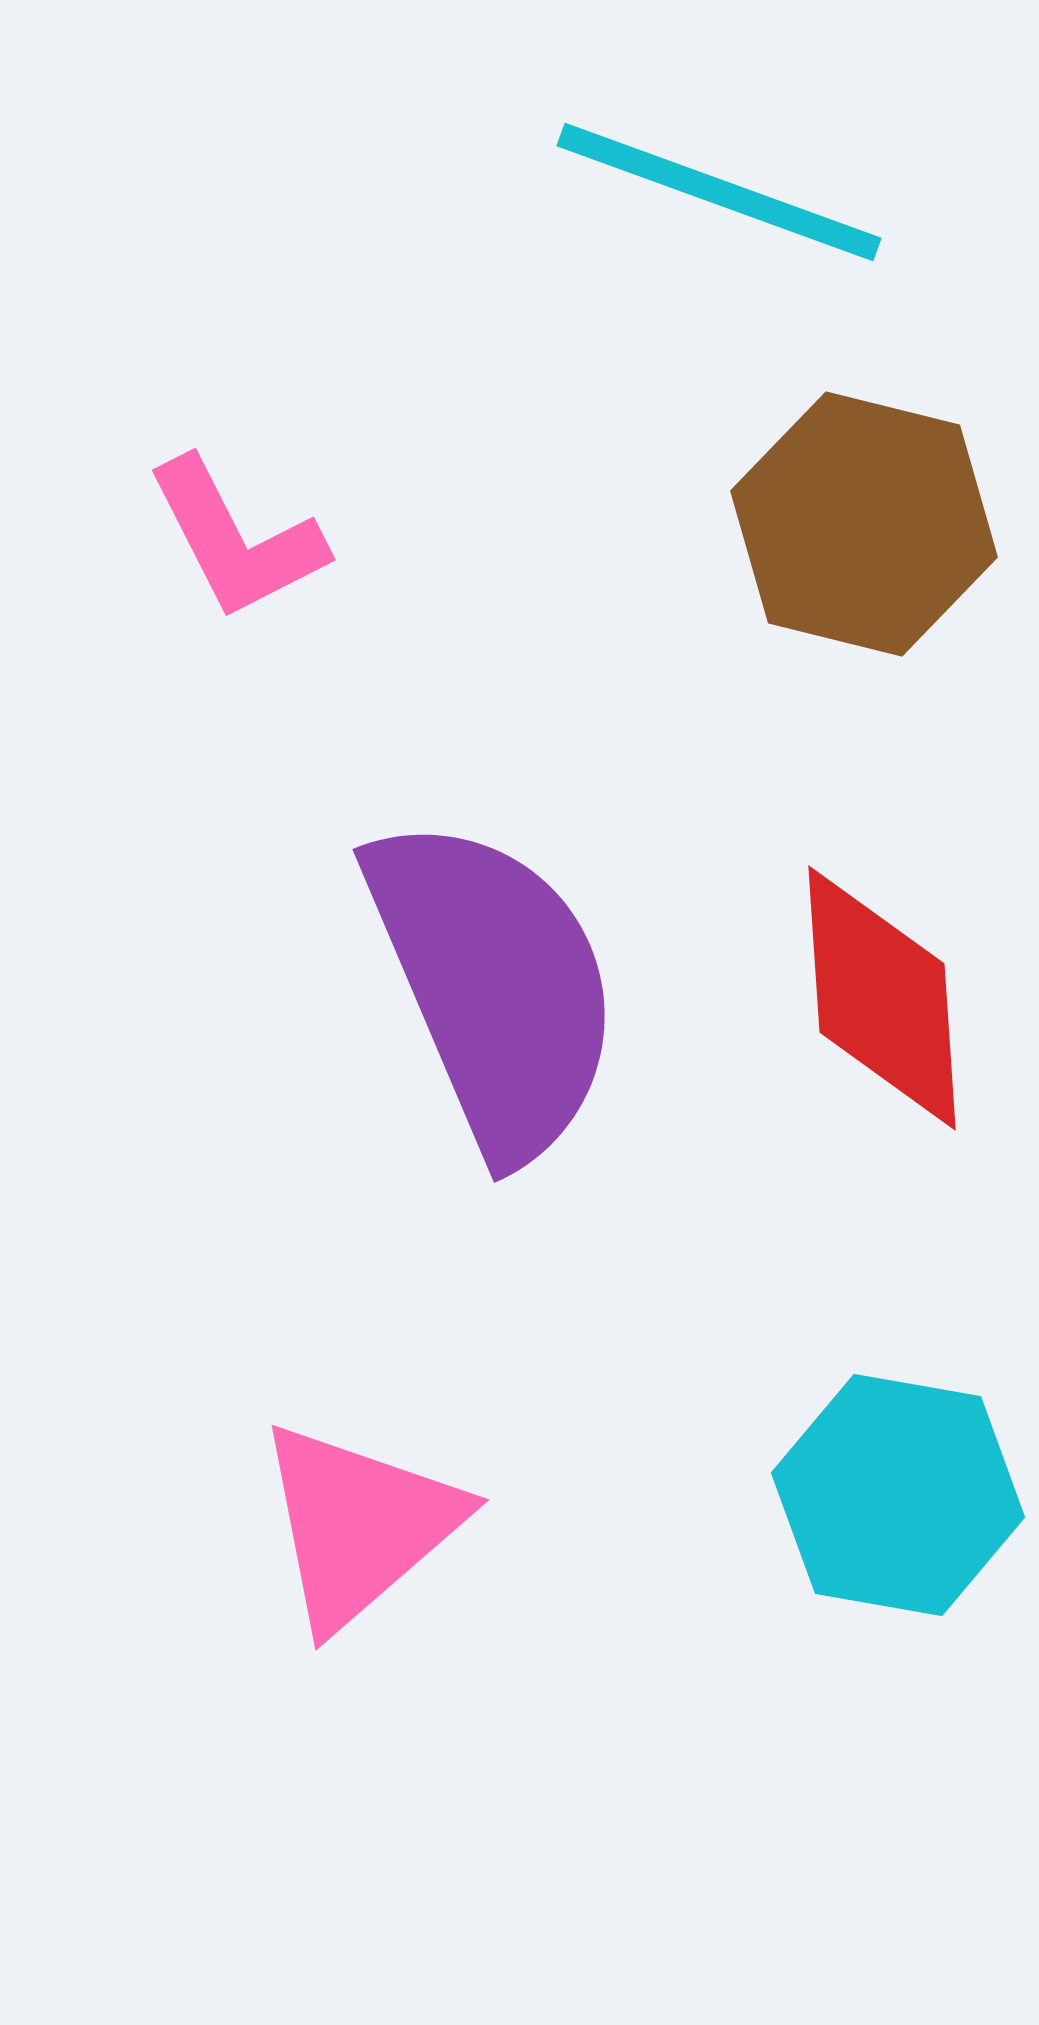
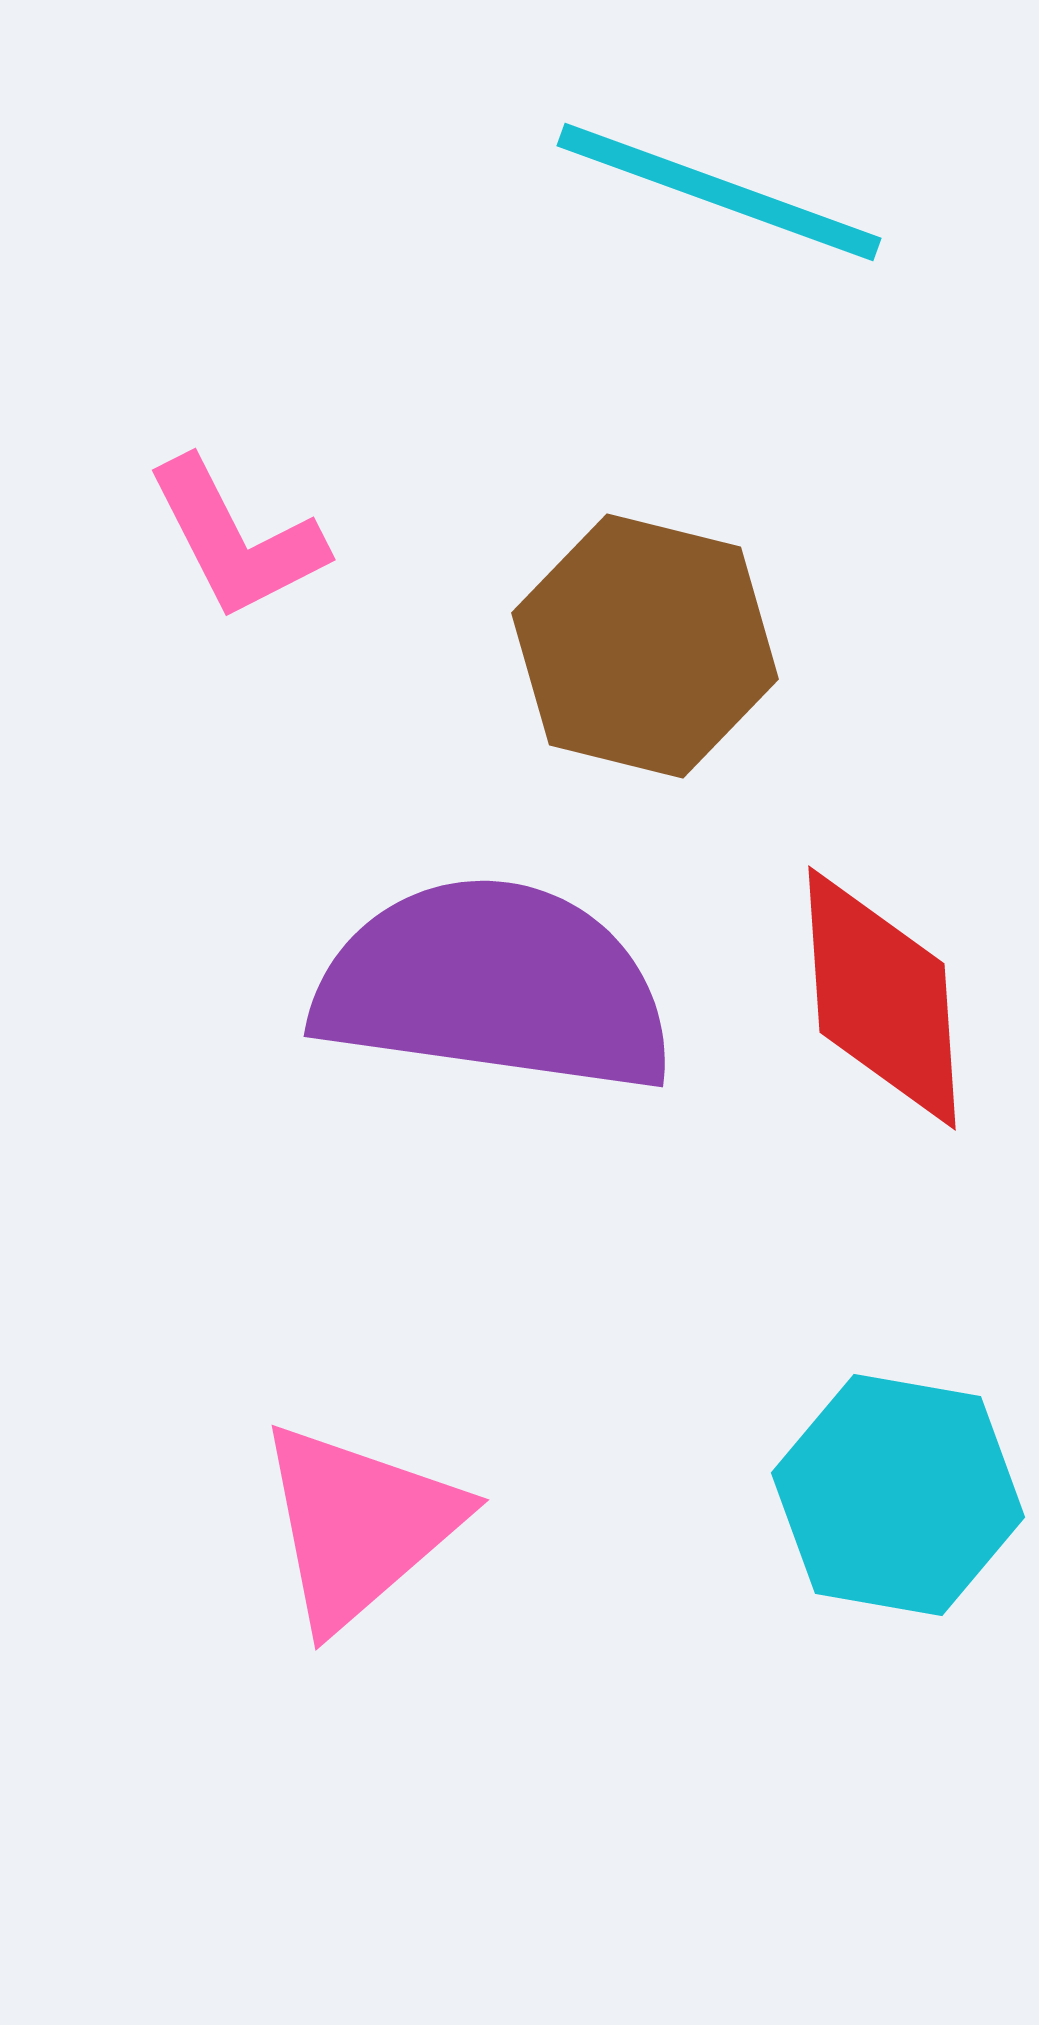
brown hexagon: moved 219 px left, 122 px down
purple semicircle: rotated 59 degrees counterclockwise
